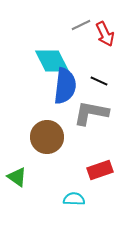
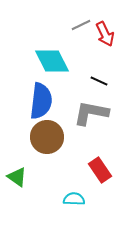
blue semicircle: moved 24 px left, 15 px down
red rectangle: rotated 75 degrees clockwise
